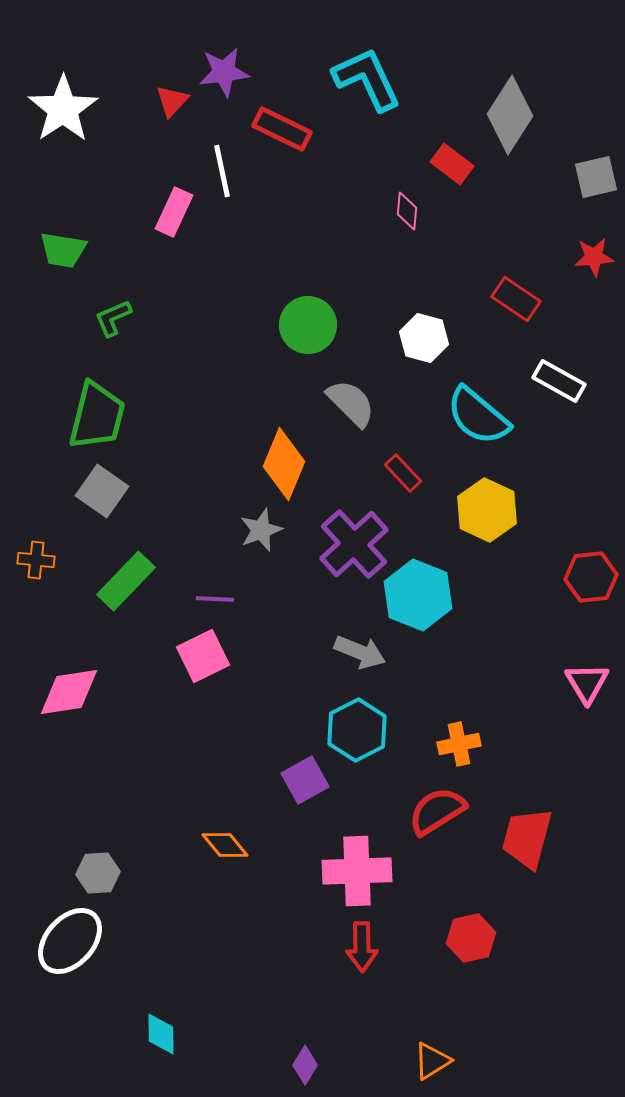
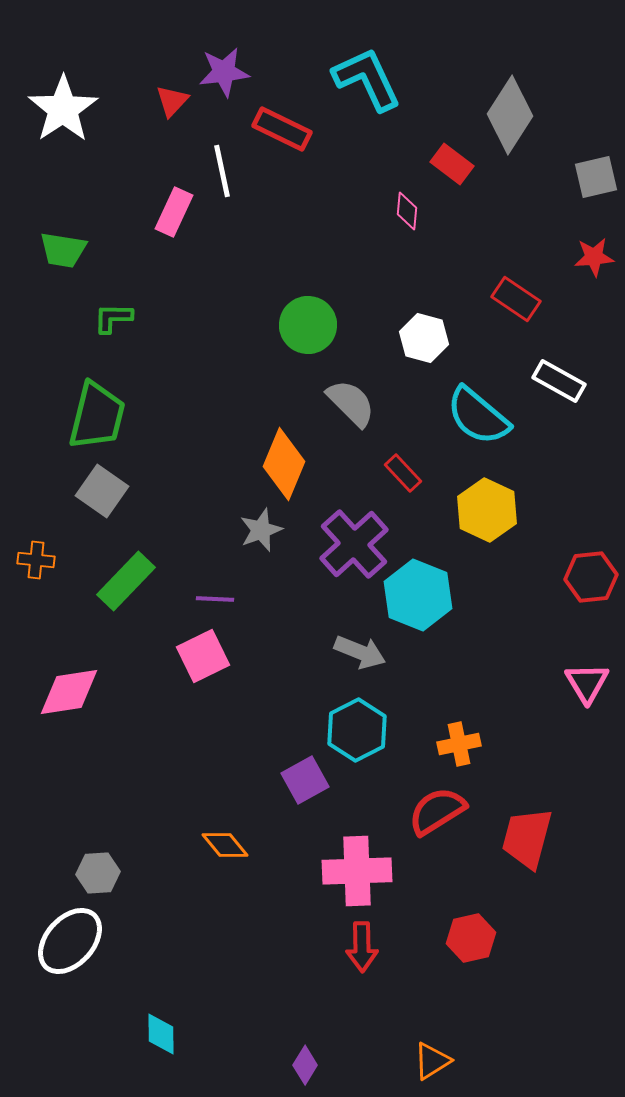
green L-shape at (113, 318): rotated 24 degrees clockwise
